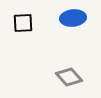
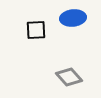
black square: moved 13 px right, 7 px down
